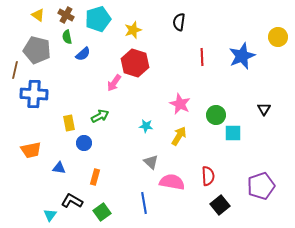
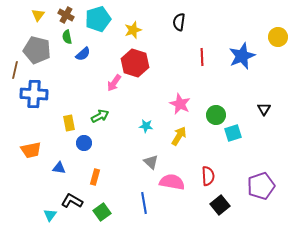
yellow triangle: rotated 32 degrees clockwise
cyan square: rotated 18 degrees counterclockwise
